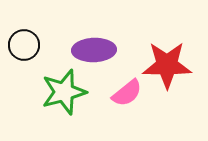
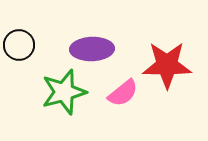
black circle: moved 5 px left
purple ellipse: moved 2 px left, 1 px up
pink semicircle: moved 4 px left
